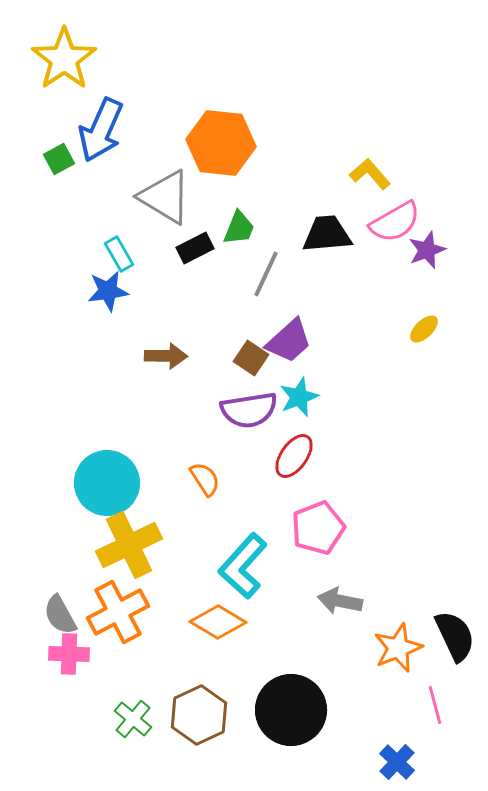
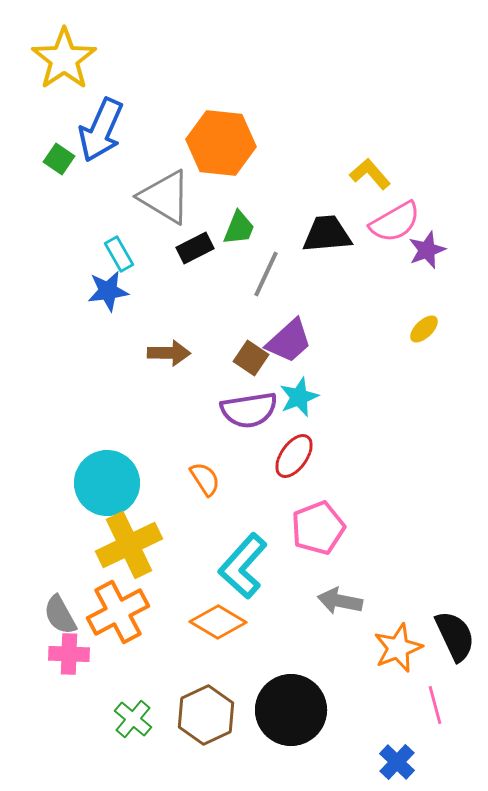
green square: rotated 28 degrees counterclockwise
brown arrow: moved 3 px right, 3 px up
brown hexagon: moved 7 px right
